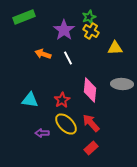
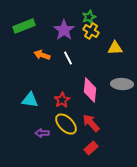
green rectangle: moved 9 px down
orange arrow: moved 1 px left, 1 px down
